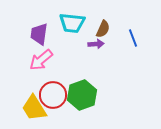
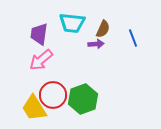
green hexagon: moved 1 px right, 4 px down
